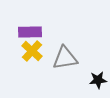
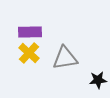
yellow cross: moved 3 px left, 2 px down
